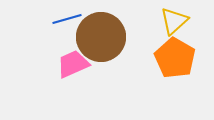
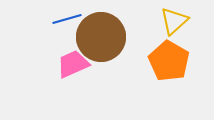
orange pentagon: moved 6 px left, 3 px down
